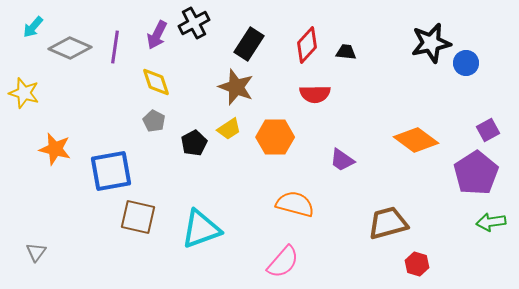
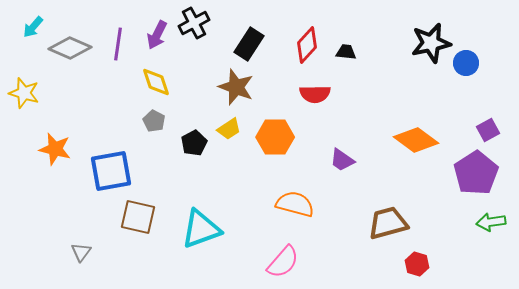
purple line: moved 3 px right, 3 px up
gray triangle: moved 45 px right
